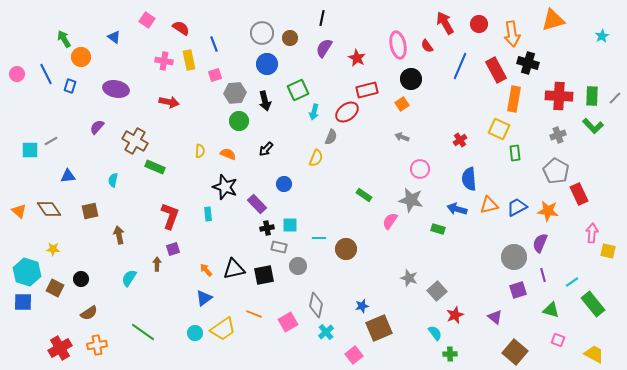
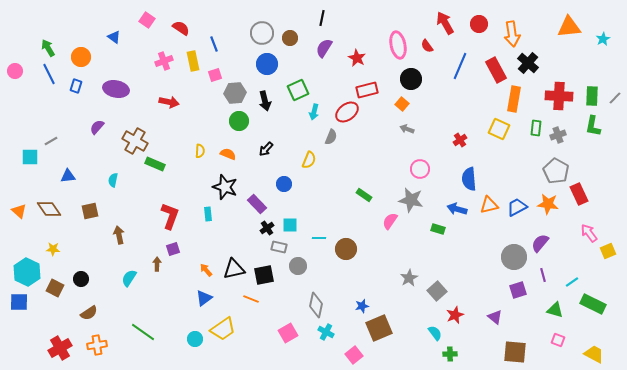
orange triangle at (553, 20): moved 16 px right, 7 px down; rotated 10 degrees clockwise
cyan star at (602, 36): moved 1 px right, 3 px down
green arrow at (64, 39): moved 16 px left, 9 px down
yellow rectangle at (189, 60): moved 4 px right, 1 px down
pink cross at (164, 61): rotated 30 degrees counterclockwise
black cross at (528, 63): rotated 25 degrees clockwise
pink circle at (17, 74): moved 2 px left, 3 px up
blue line at (46, 74): moved 3 px right
blue rectangle at (70, 86): moved 6 px right
orange square at (402, 104): rotated 16 degrees counterclockwise
green L-shape at (593, 126): rotated 55 degrees clockwise
gray arrow at (402, 137): moved 5 px right, 8 px up
cyan square at (30, 150): moved 7 px down
green rectangle at (515, 153): moved 21 px right, 25 px up; rotated 14 degrees clockwise
yellow semicircle at (316, 158): moved 7 px left, 2 px down
green rectangle at (155, 167): moved 3 px up
orange star at (548, 211): moved 7 px up
black cross at (267, 228): rotated 24 degrees counterclockwise
pink arrow at (592, 233): moved 3 px left; rotated 42 degrees counterclockwise
purple semicircle at (540, 243): rotated 18 degrees clockwise
yellow square at (608, 251): rotated 35 degrees counterclockwise
cyan hexagon at (27, 272): rotated 8 degrees clockwise
gray star at (409, 278): rotated 24 degrees clockwise
blue square at (23, 302): moved 4 px left
green rectangle at (593, 304): rotated 25 degrees counterclockwise
green triangle at (551, 310): moved 4 px right
orange line at (254, 314): moved 3 px left, 15 px up
pink square at (288, 322): moved 11 px down
cyan cross at (326, 332): rotated 21 degrees counterclockwise
cyan circle at (195, 333): moved 6 px down
brown square at (515, 352): rotated 35 degrees counterclockwise
